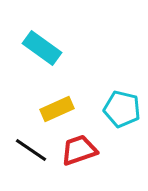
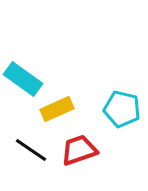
cyan rectangle: moved 19 px left, 31 px down
